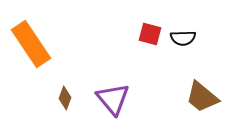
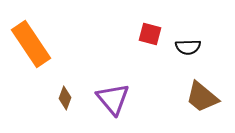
black semicircle: moved 5 px right, 9 px down
